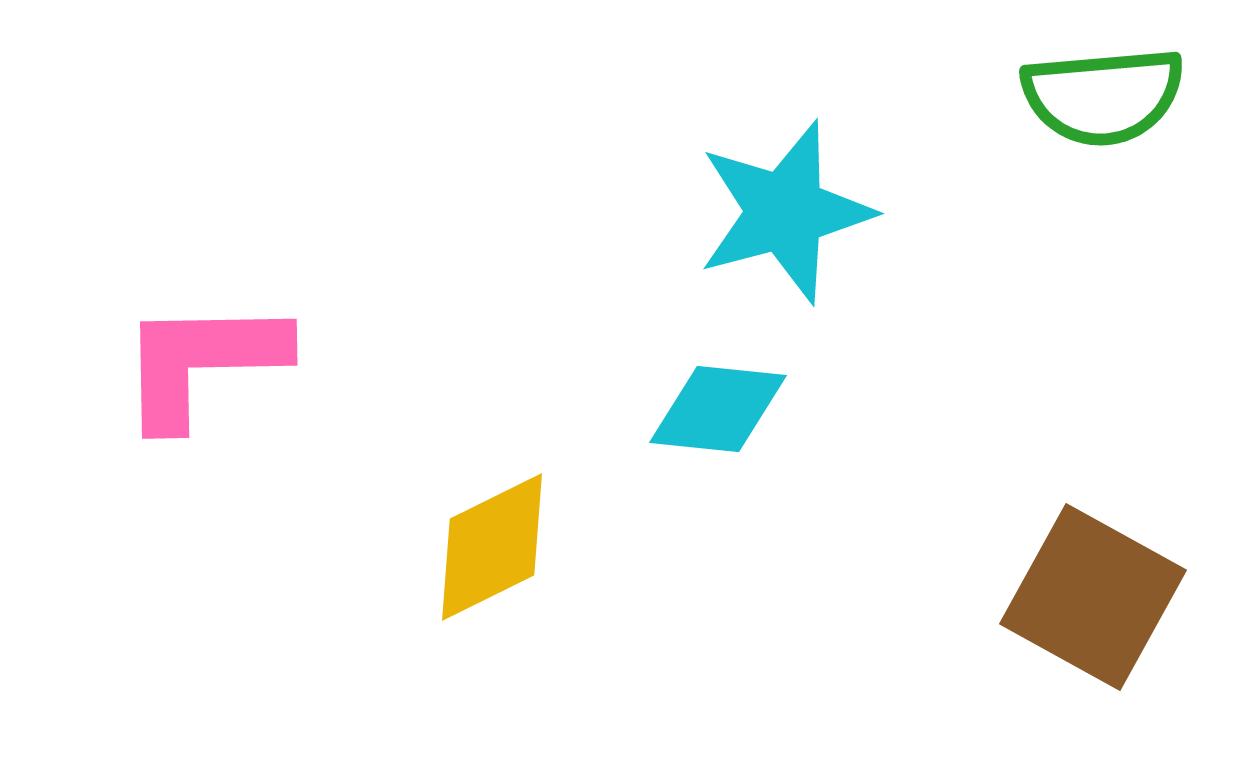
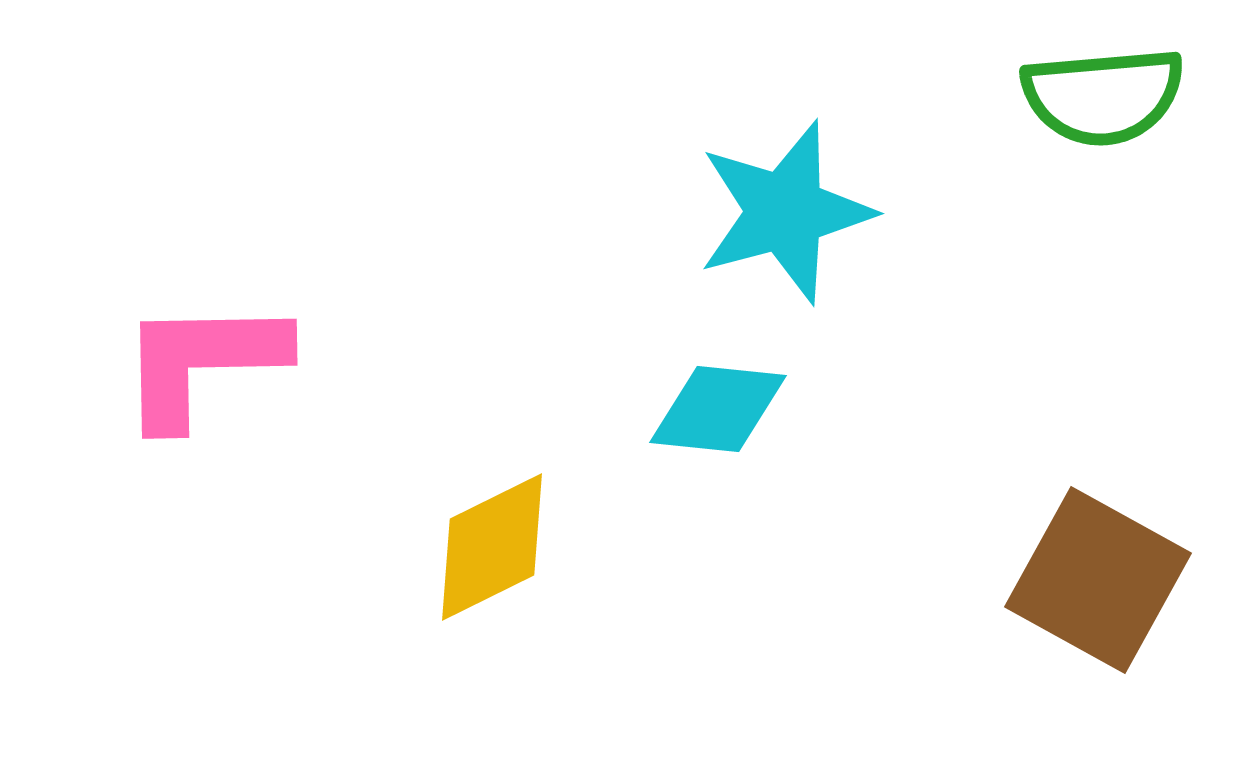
brown square: moved 5 px right, 17 px up
